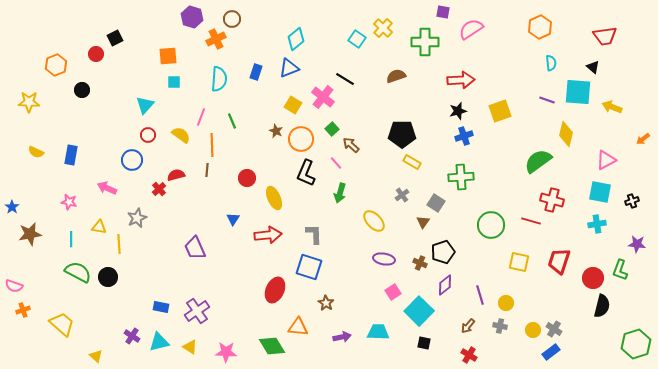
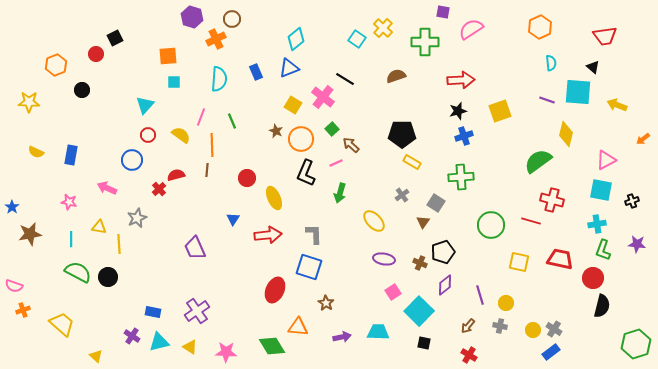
blue rectangle at (256, 72): rotated 42 degrees counterclockwise
yellow arrow at (612, 107): moved 5 px right, 2 px up
pink line at (336, 163): rotated 72 degrees counterclockwise
cyan square at (600, 192): moved 1 px right, 2 px up
red trapezoid at (559, 261): moved 1 px right, 2 px up; rotated 84 degrees clockwise
green L-shape at (620, 270): moved 17 px left, 20 px up
blue rectangle at (161, 307): moved 8 px left, 5 px down
